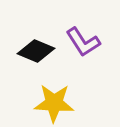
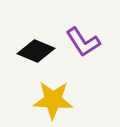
yellow star: moved 1 px left, 3 px up
